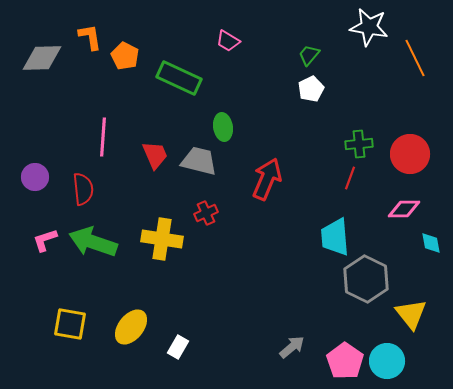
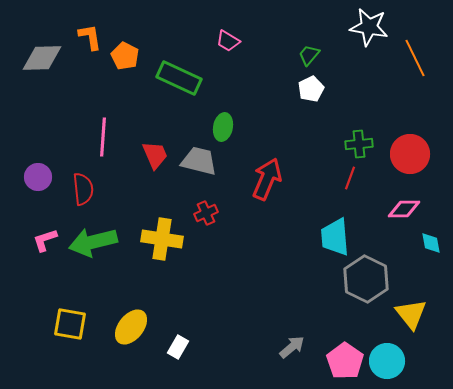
green ellipse: rotated 20 degrees clockwise
purple circle: moved 3 px right
green arrow: rotated 33 degrees counterclockwise
